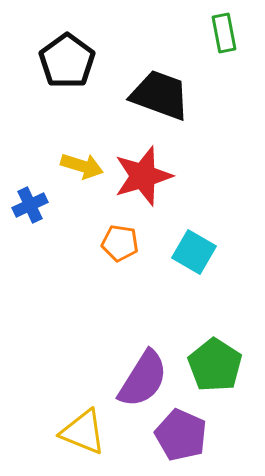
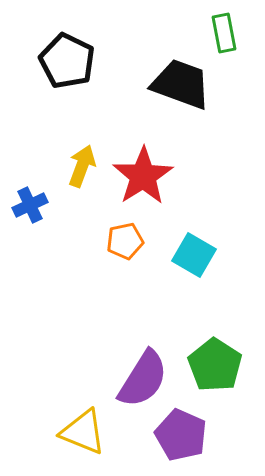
black pentagon: rotated 10 degrees counterclockwise
black trapezoid: moved 21 px right, 11 px up
yellow arrow: rotated 87 degrees counterclockwise
red star: rotated 16 degrees counterclockwise
orange pentagon: moved 5 px right, 2 px up; rotated 21 degrees counterclockwise
cyan square: moved 3 px down
